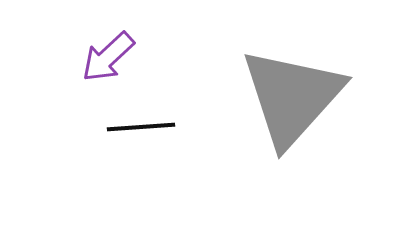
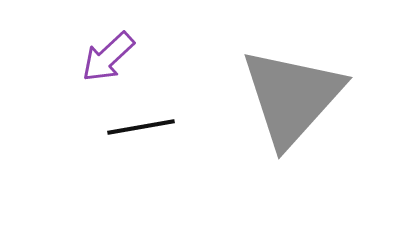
black line: rotated 6 degrees counterclockwise
